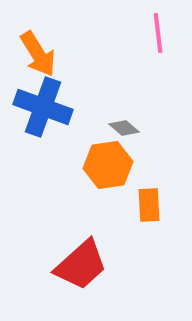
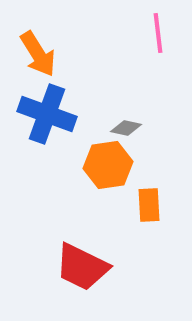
blue cross: moved 4 px right, 7 px down
gray diamond: moved 2 px right; rotated 28 degrees counterclockwise
red trapezoid: moved 1 px right, 2 px down; rotated 68 degrees clockwise
